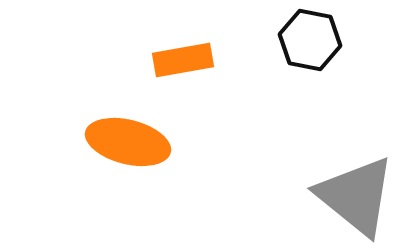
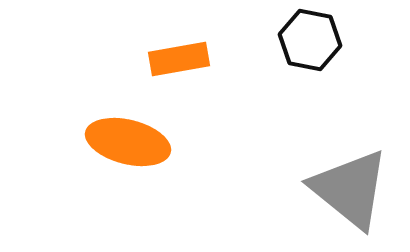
orange rectangle: moved 4 px left, 1 px up
gray triangle: moved 6 px left, 7 px up
